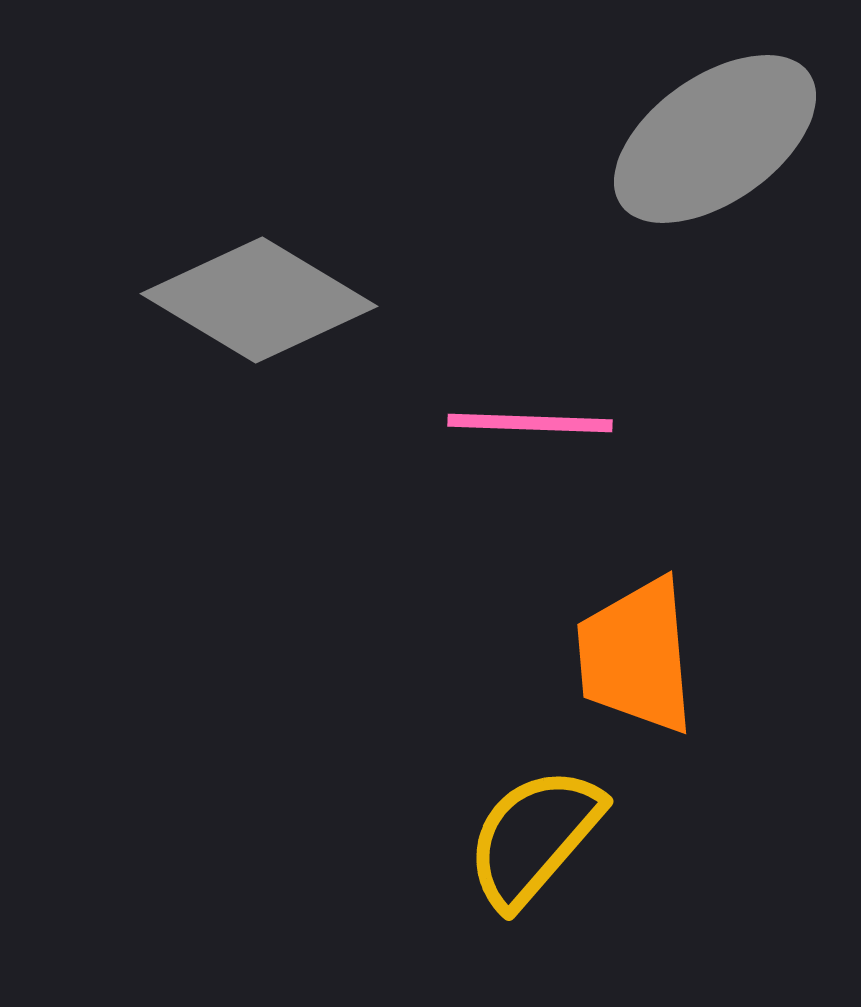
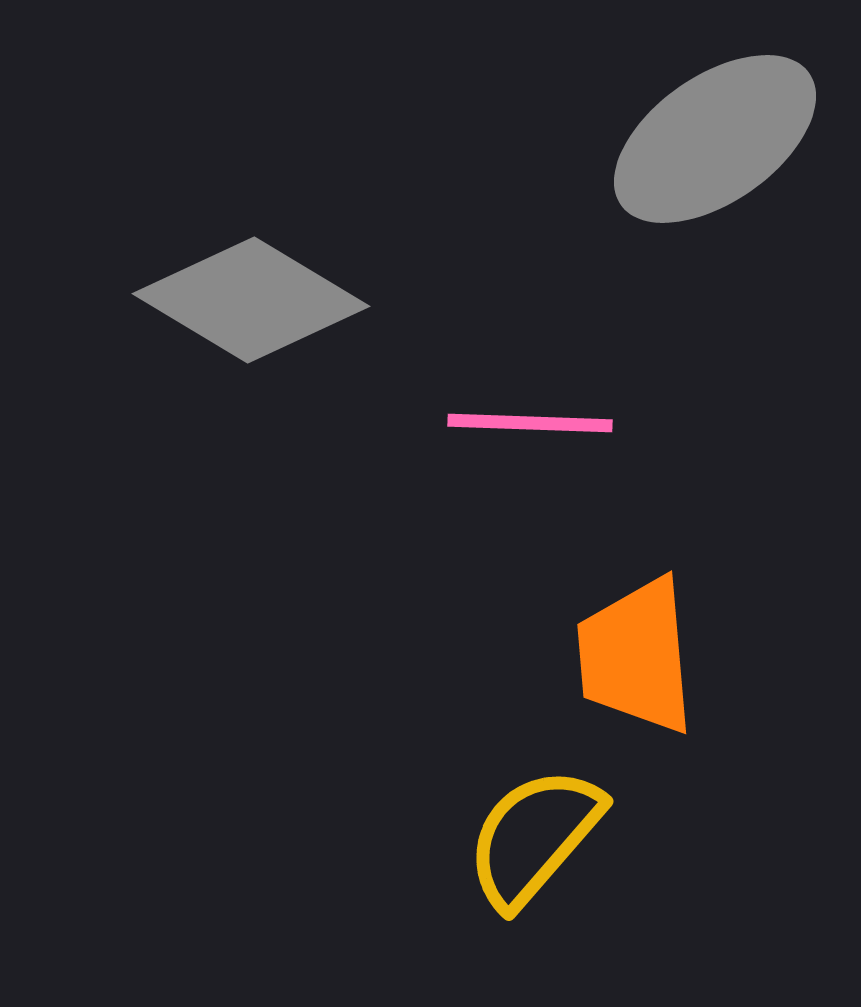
gray diamond: moved 8 px left
